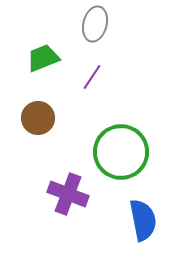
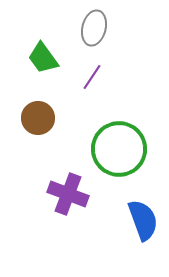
gray ellipse: moved 1 px left, 4 px down
green trapezoid: rotated 104 degrees counterclockwise
green circle: moved 2 px left, 3 px up
blue semicircle: rotated 9 degrees counterclockwise
